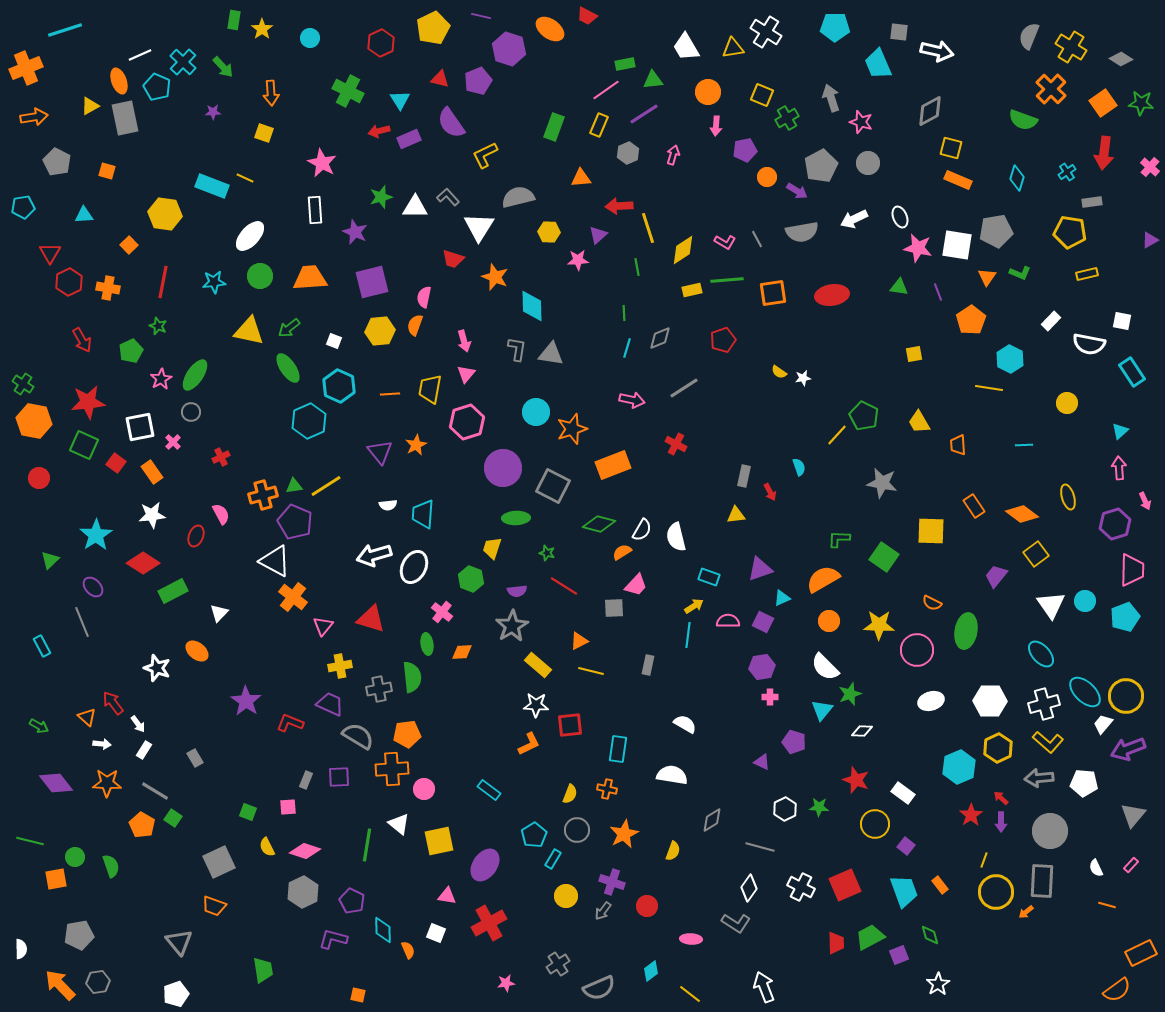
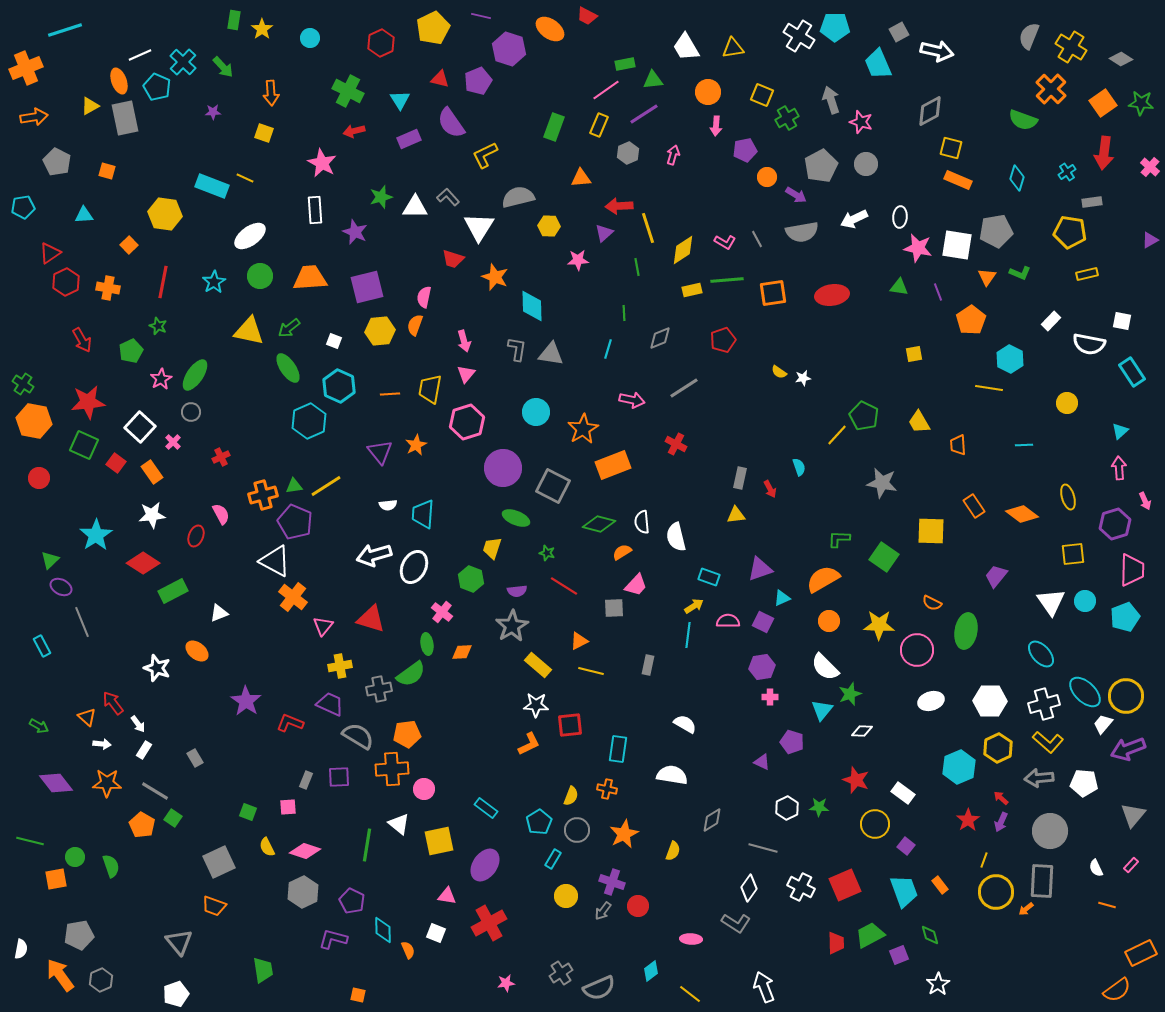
white cross at (766, 32): moved 33 px right, 4 px down
gray square at (899, 32): rotated 36 degrees counterclockwise
gray arrow at (831, 98): moved 2 px down
red arrow at (379, 131): moved 25 px left
gray circle at (868, 163): moved 2 px left, 1 px down
purple arrow at (797, 191): moved 1 px left, 4 px down
white ellipse at (900, 217): rotated 25 degrees clockwise
yellow hexagon at (549, 232): moved 6 px up
purple triangle at (598, 235): moved 6 px right, 2 px up
white ellipse at (250, 236): rotated 12 degrees clockwise
red triangle at (50, 253): rotated 25 degrees clockwise
red hexagon at (69, 282): moved 3 px left
cyan star at (214, 282): rotated 25 degrees counterclockwise
purple square at (372, 282): moved 5 px left, 5 px down
cyan line at (627, 348): moved 19 px left, 1 px down
white square at (140, 427): rotated 36 degrees counterclockwise
orange star at (572, 429): moved 11 px right; rotated 12 degrees counterclockwise
gray rectangle at (744, 476): moved 4 px left, 2 px down
red arrow at (770, 492): moved 3 px up
green ellipse at (516, 518): rotated 24 degrees clockwise
white semicircle at (642, 530): moved 8 px up; rotated 145 degrees clockwise
yellow square at (1036, 554): moved 37 px right; rotated 30 degrees clockwise
purple ellipse at (93, 587): moved 32 px left; rotated 20 degrees counterclockwise
white triangle at (1051, 605): moved 3 px up
white triangle at (219, 613): rotated 24 degrees clockwise
green semicircle at (412, 677): moved 1 px left, 3 px up; rotated 60 degrees clockwise
purple pentagon at (794, 742): moved 2 px left
cyan rectangle at (489, 790): moved 3 px left, 18 px down
yellow semicircle at (570, 794): moved 1 px right, 2 px down
white hexagon at (785, 809): moved 2 px right, 1 px up
red star at (971, 815): moved 3 px left, 5 px down
purple arrow at (1001, 822): rotated 24 degrees clockwise
cyan pentagon at (534, 835): moved 5 px right, 13 px up
gray line at (760, 847): moved 3 px right, 1 px down
red circle at (647, 906): moved 9 px left
orange arrow at (1026, 912): moved 3 px up
green trapezoid at (870, 937): moved 2 px up
white semicircle at (21, 949): rotated 12 degrees clockwise
gray cross at (558, 964): moved 3 px right, 9 px down
gray hexagon at (98, 982): moved 3 px right, 2 px up; rotated 15 degrees counterclockwise
orange arrow at (60, 985): moved 10 px up; rotated 8 degrees clockwise
